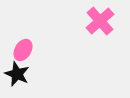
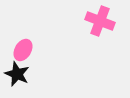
pink cross: rotated 28 degrees counterclockwise
